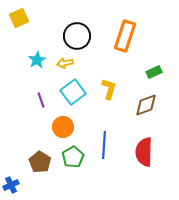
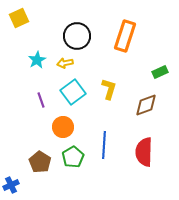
green rectangle: moved 6 px right
